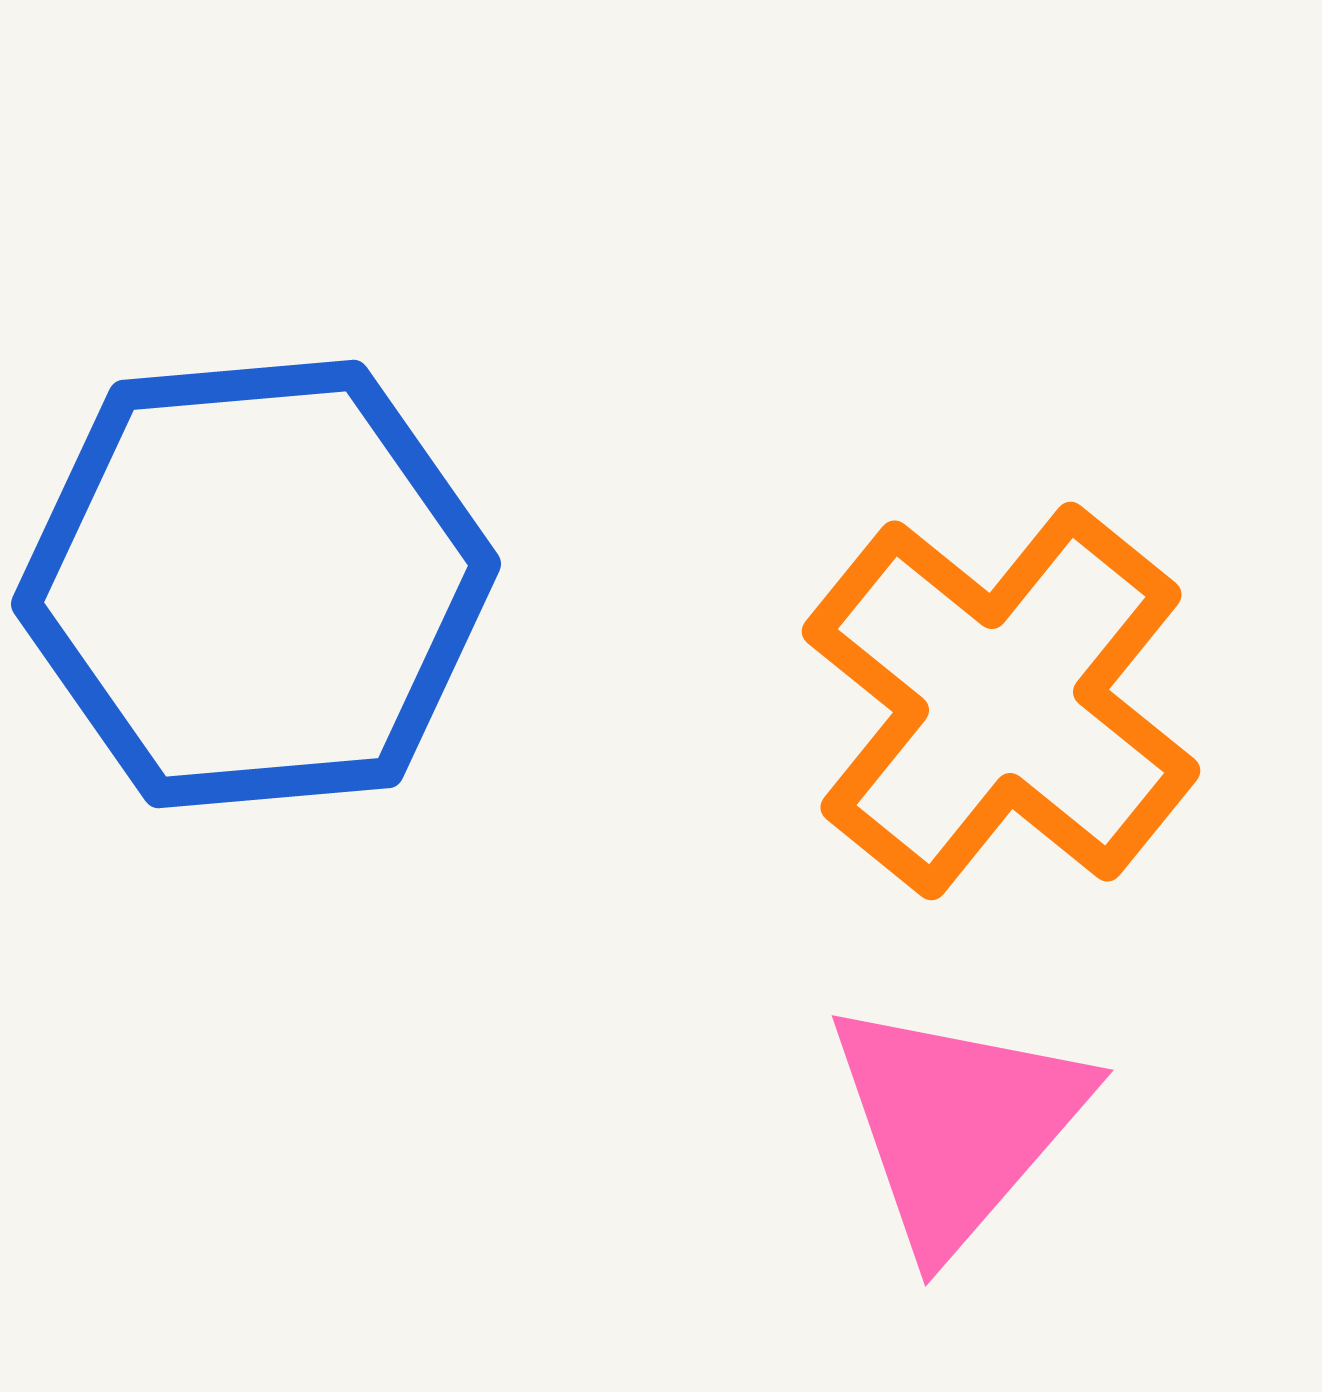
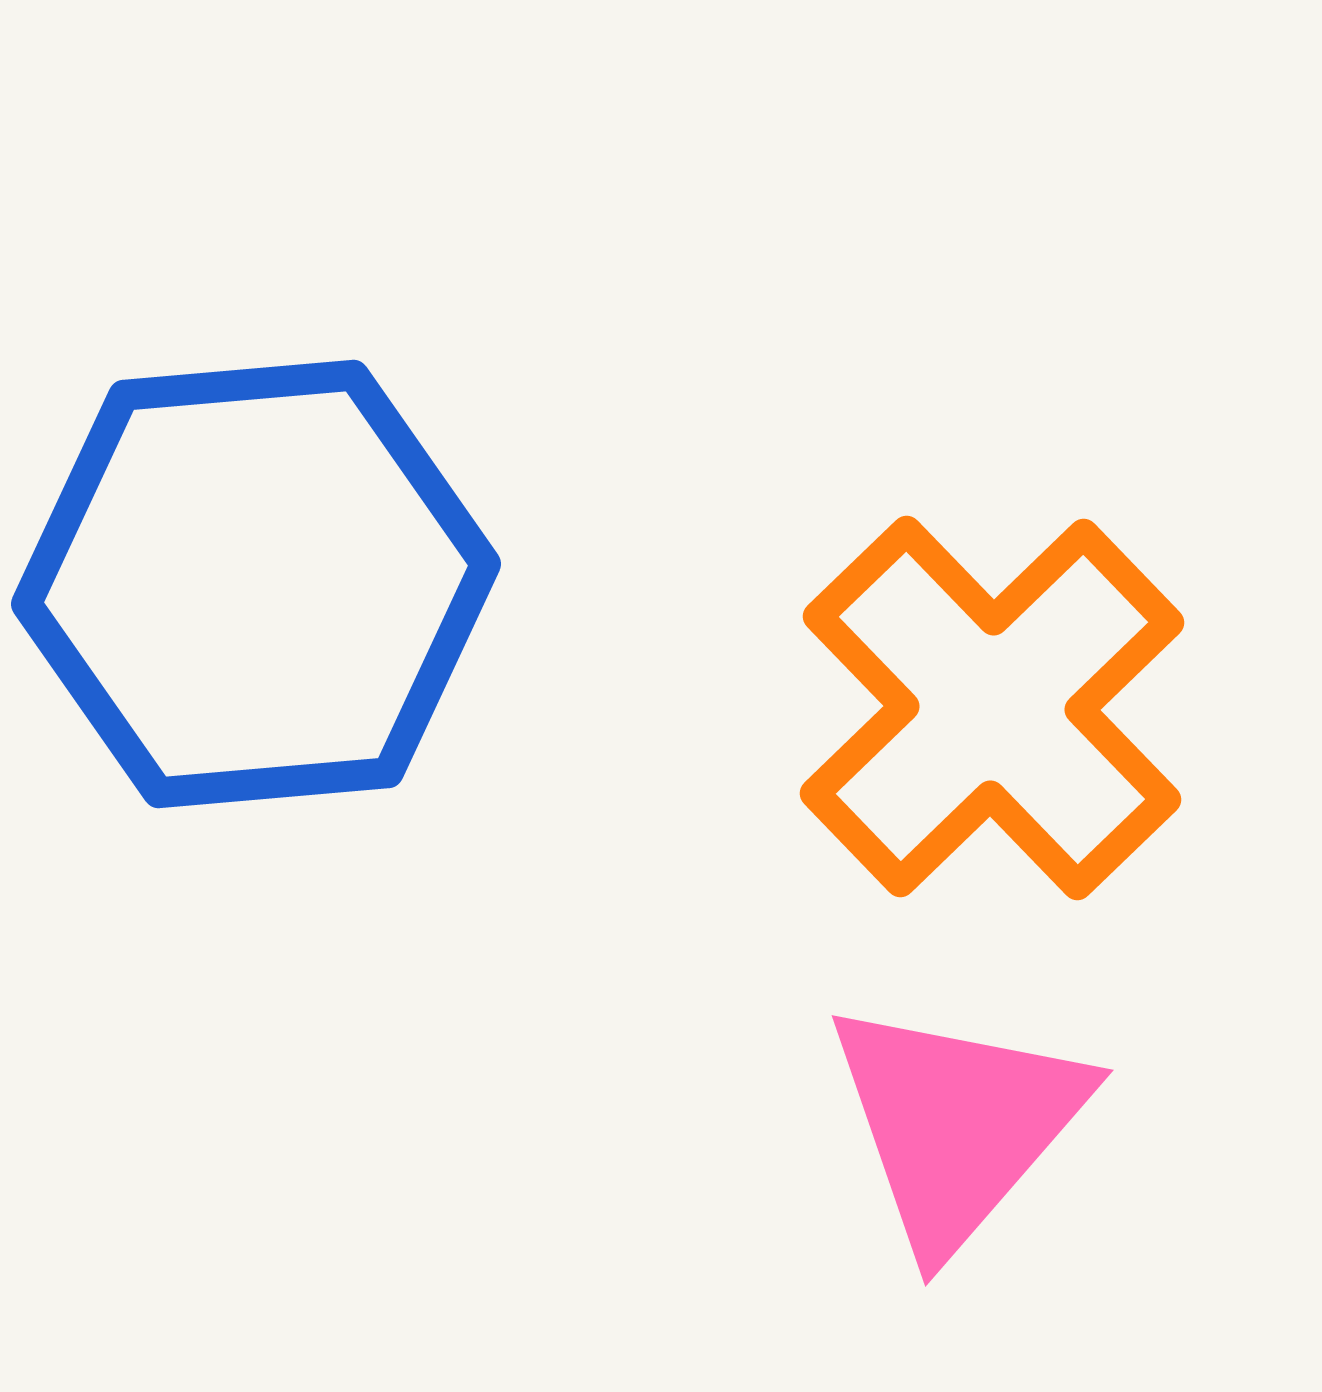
orange cross: moved 9 px left, 7 px down; rotated 7 degrees clockwise
